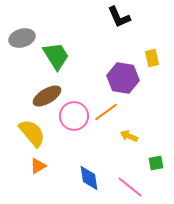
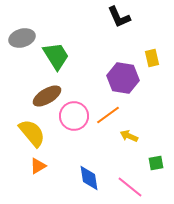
orange line: moved 2 px right, 3 px down
